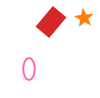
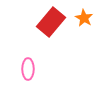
pink ellipse: moved 1 px left
